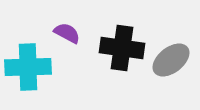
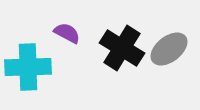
black cross: rotated 24 degrees clockwise
gray ellipse: moved 2 px left, 11 px up
